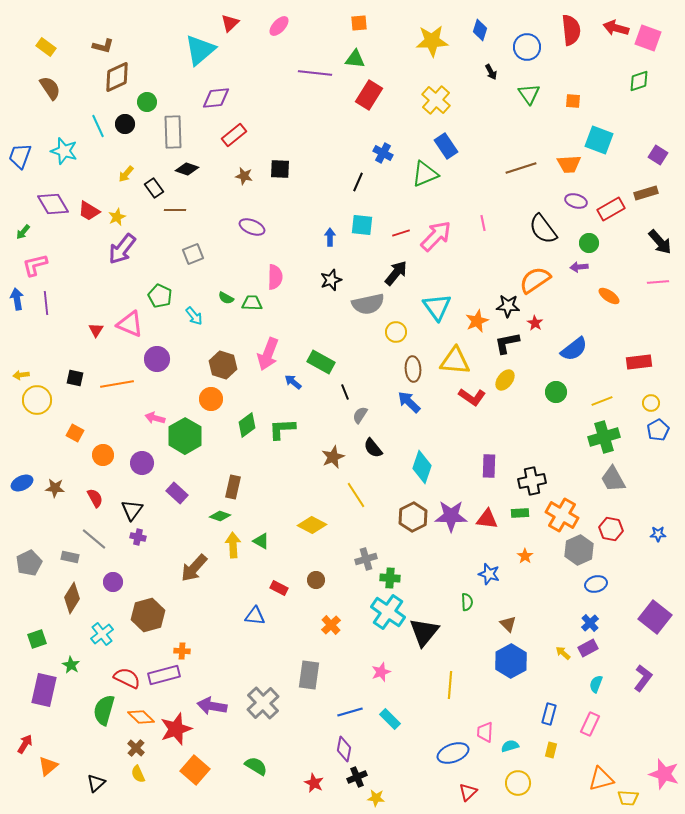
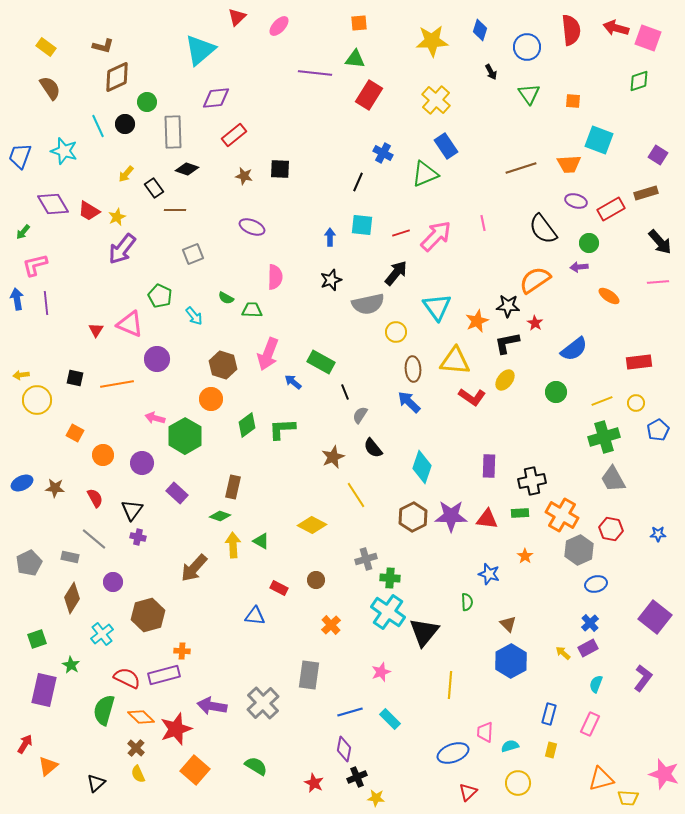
red triangle at (230, 23): moved 7 px right, 6 px up
green trapezoid at (252, 303): moved 7 px down
yellow circle at (651, 403): moved 15 px left
